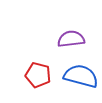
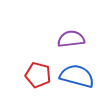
blue semicircle: moved 4 px left
